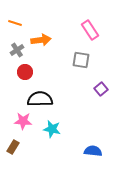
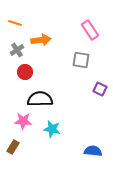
purple square: moved 1 px left; rotated 24 degrees counterclockwise
